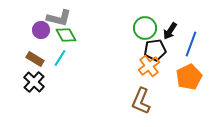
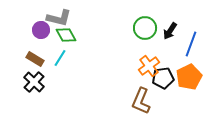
black pentagon: moved 8 px right, 28 px down
